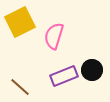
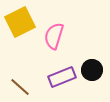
purple rectangle: moved 2 px left, 1 px down
